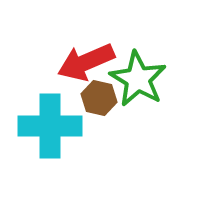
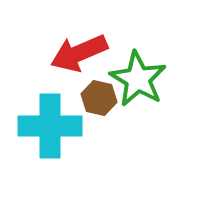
red arrow: moved 7 px left, 9 px up
